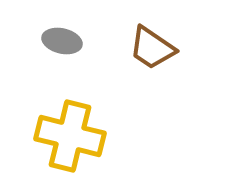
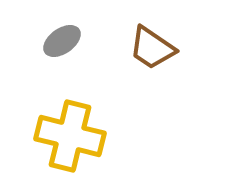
gray ellipse: rotated 48 degrees counterclockwise
